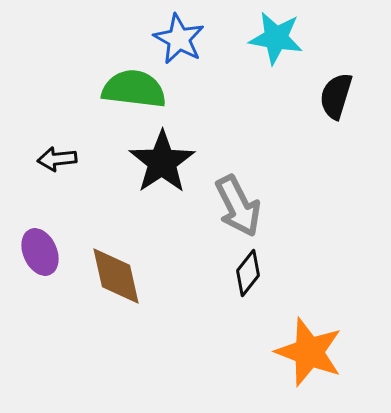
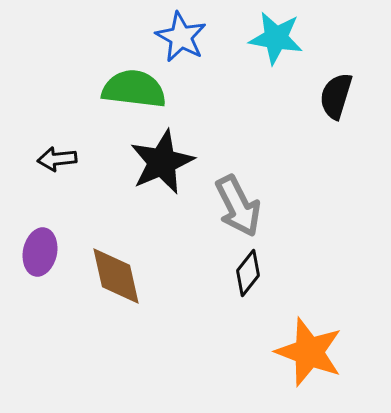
blue star: moved 2 px right, 2 px up
black star: rotated 10 degrees clockwise
purple ellipse: rotated 36 degrees clockwise
